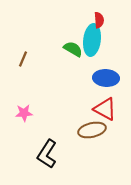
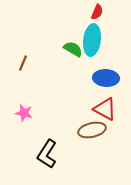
red semicircle: moved 2 px left, 8 px up; rotated 28 degrees clockwise
brown line: moved 4 px down
pink star: rotated 18 degrees clockwise
